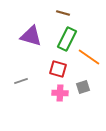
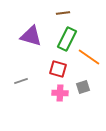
brown line: rotated 24 degrees counterclockwise
